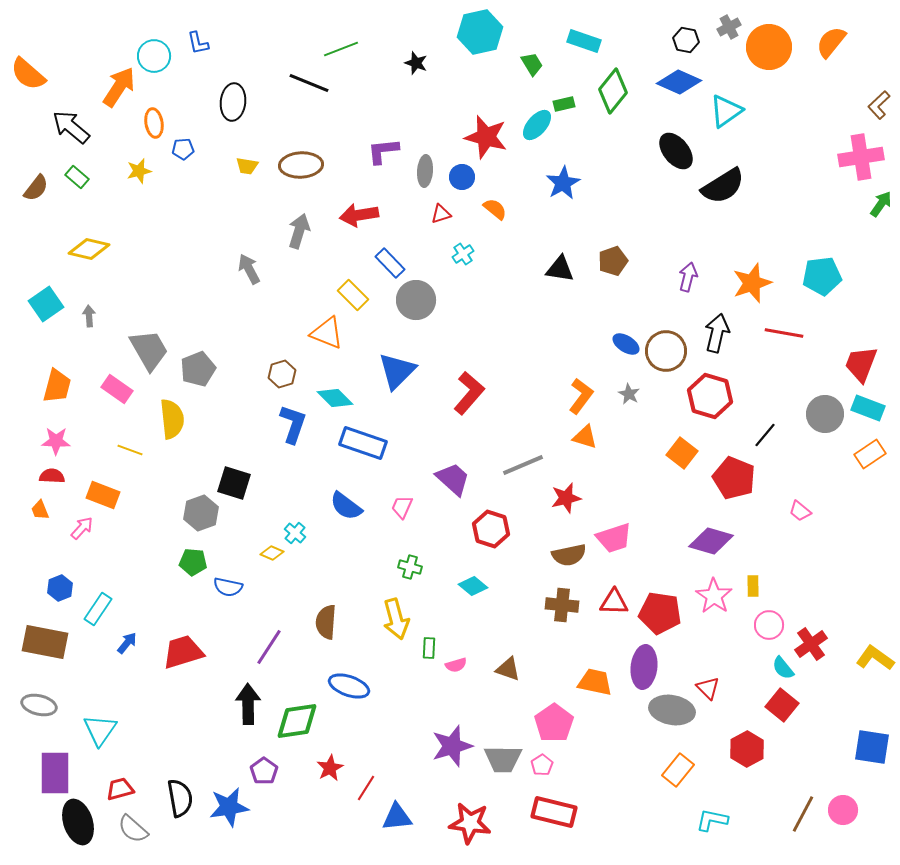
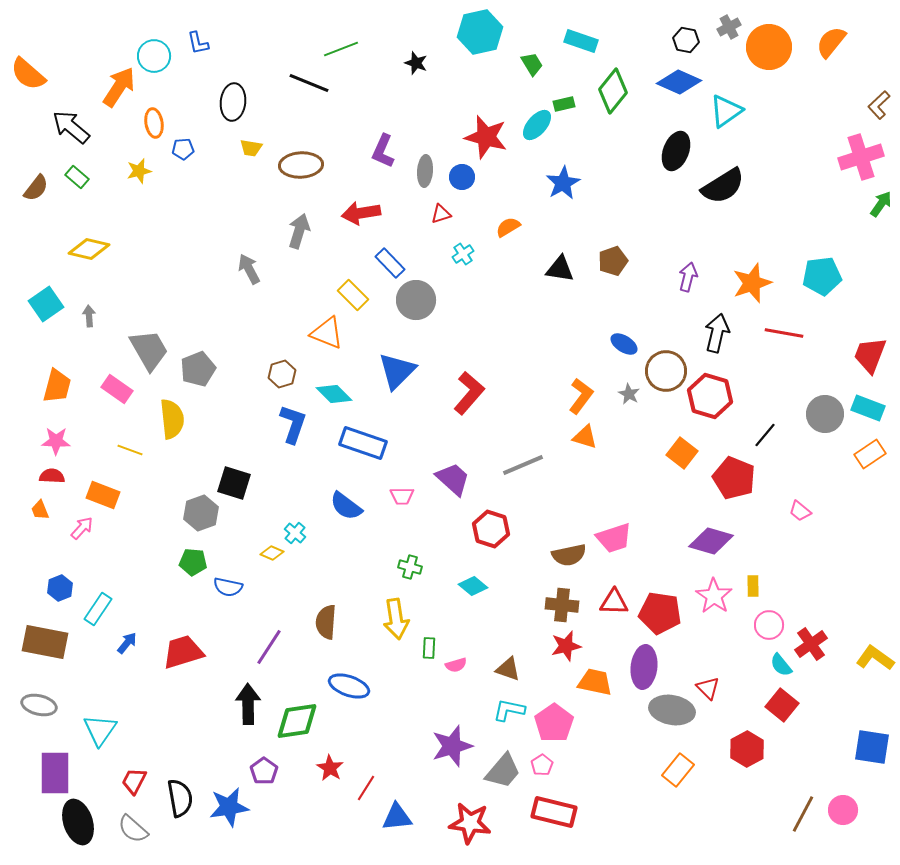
cyan rectangle at (584, 41): moved 3 px left
purple L-shape at (383, 151): rotated 60 degrees counterclockwise
black ellipse at (676, 151): rotated 60 degrees clockwise
pink cross at (861, 157): rotated 9 degrees counterclockwise
yellow trapezoid at (247, 166): moved 4 px right, 18 px up
orange semicircle at (495, 209): moved 13 px right, 18 px down; rotated 70 degrees counterclockwise
red arrow at (359, 215): moved 2 px right, 2 px up
blue ellipse at (626, 344): moved 2 px left
brown circle at (666, 351): moved 20 px down
red trapezoid at (861, 364): moved 9 px right, 9 px up
cyan diamond at (335, 398): moved 1 px left, 4 px up
red star at (566, 498): moved 148 px down
pink trapezoid at (402, 507): moved 11 px up; rotated 115 degrees counterclockwise
yellow arrow at (396, 619): rotated 6 degrees clockwise
cyan semicircle at (783, 668): moved 2 px left, 3 px up
gray trapezoid at (503, 759): moved 12 px down; rotated 51 degrees counterclockwise
red star at (330, 768): rotated 12 degrees counterclockwise
red trapezoid at (120, 789): moved 14 px right, 8 px up; rotated 48 degrees counterclockwise
cyan L-shape at (712, 820): moved 203 px left, 110 px up
